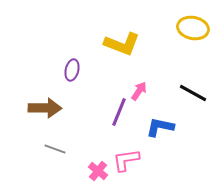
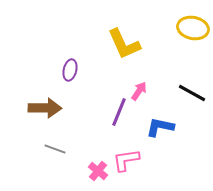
yellow L-shape: moved 2 px right; rotated 45 degrees clockwise
purple ellipse: moved 2 px left
black line: moved 1 px left
